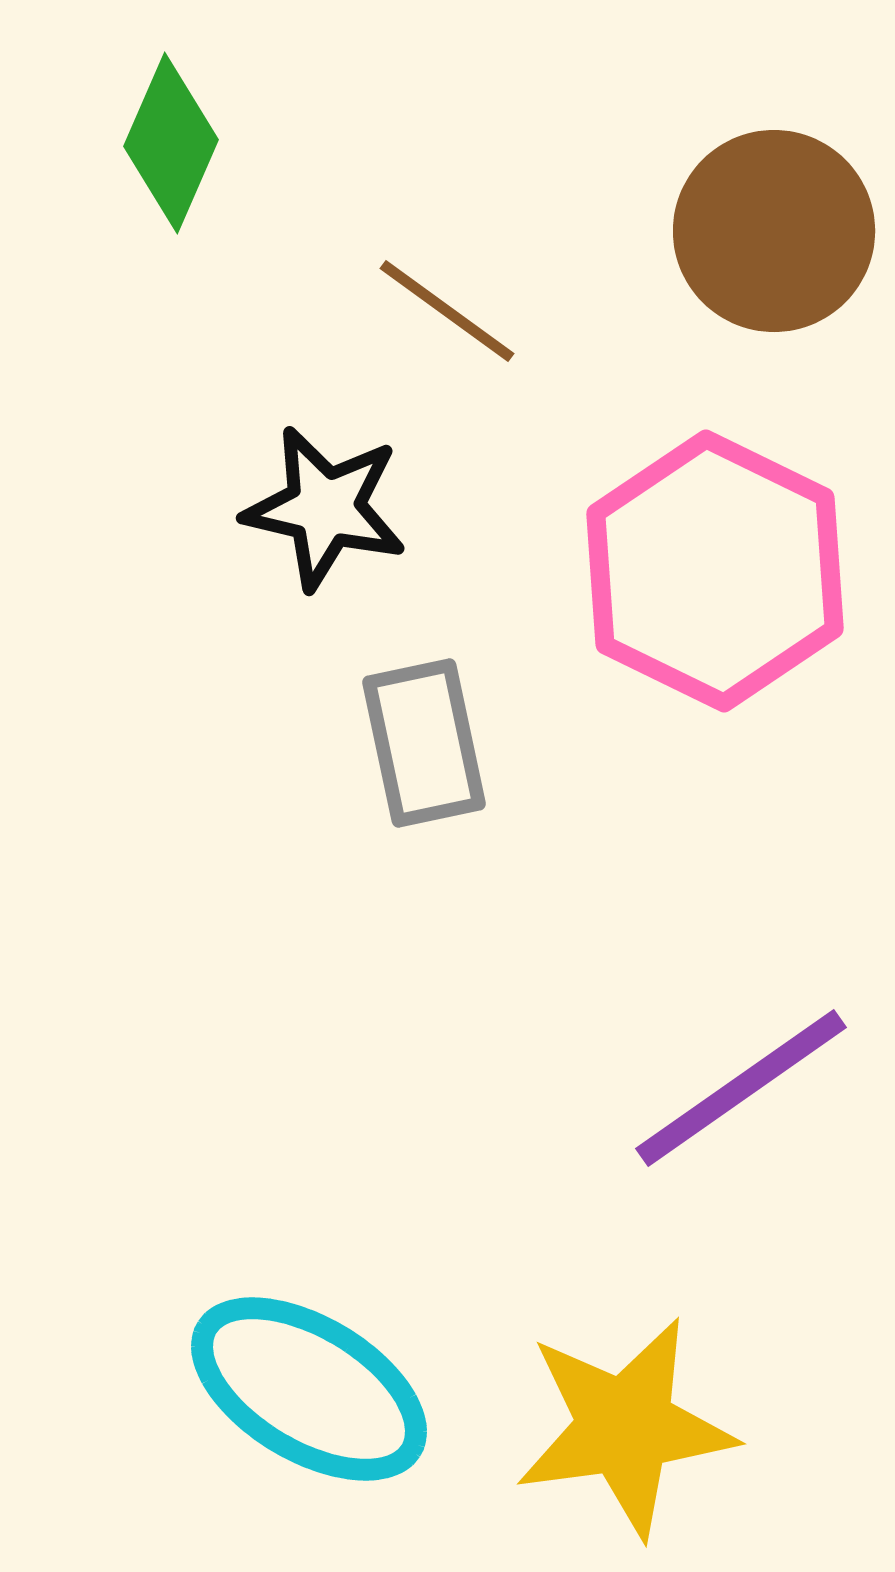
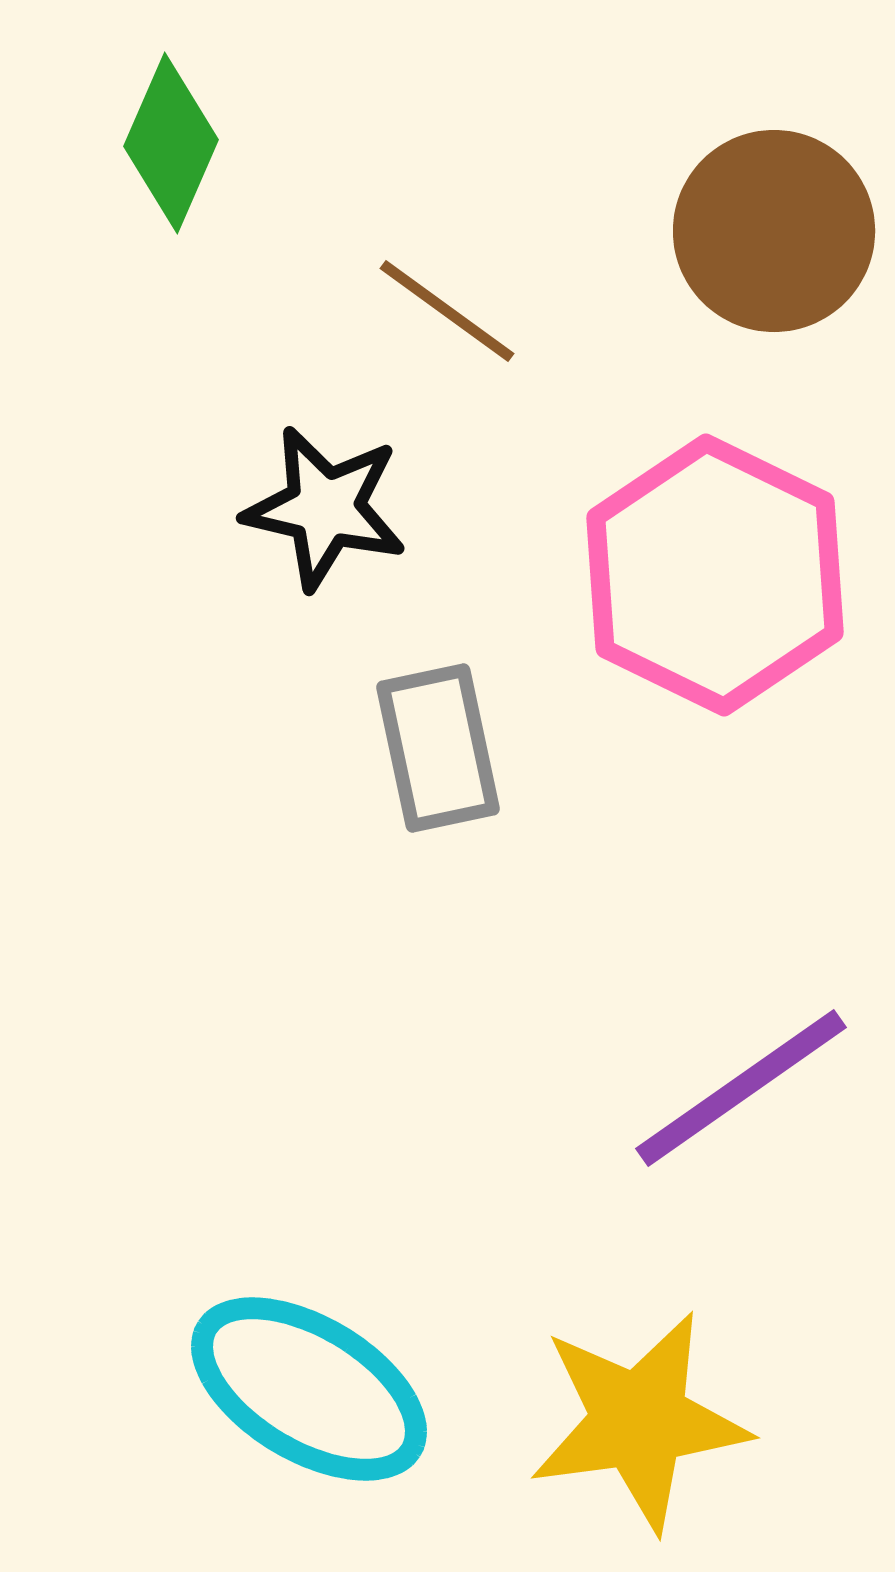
pink hexagon: moved 4 px down
gray rectangle: moved 14 px right, 5 px down
yellow star: moved 14 px right, 6 px up
